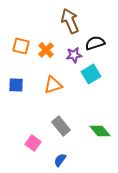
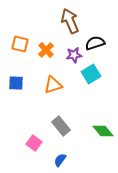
orange square: moved 1 px left, 2 px up
blue square: moved 2 px up
green diamond: moved 3 px right
pink square: moved 1 px right
